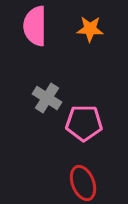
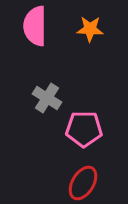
pink pentagon: moved 6 px down
red ellipse: rotated 52 degrees clockwise
